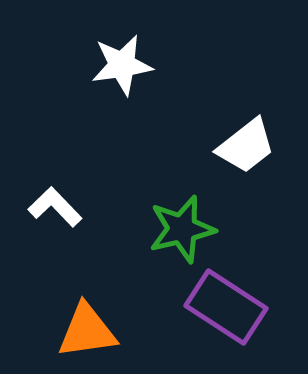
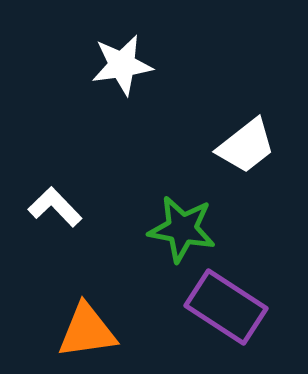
green star: rotated 24 degrees clockwise
